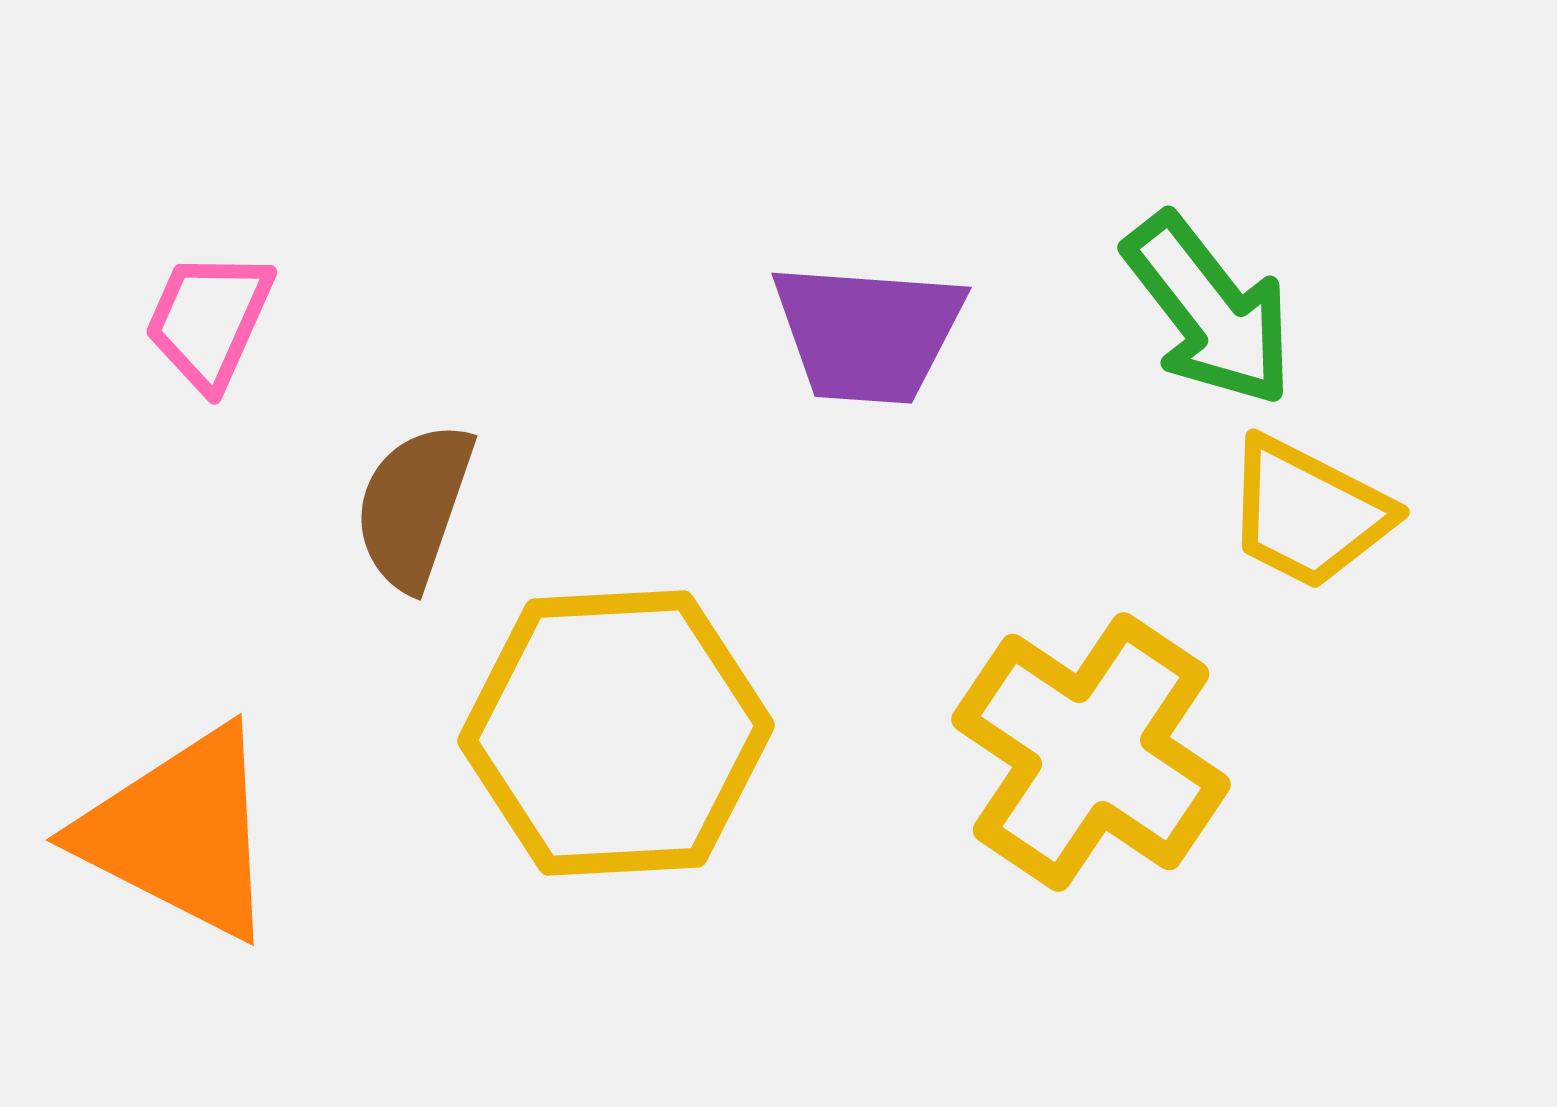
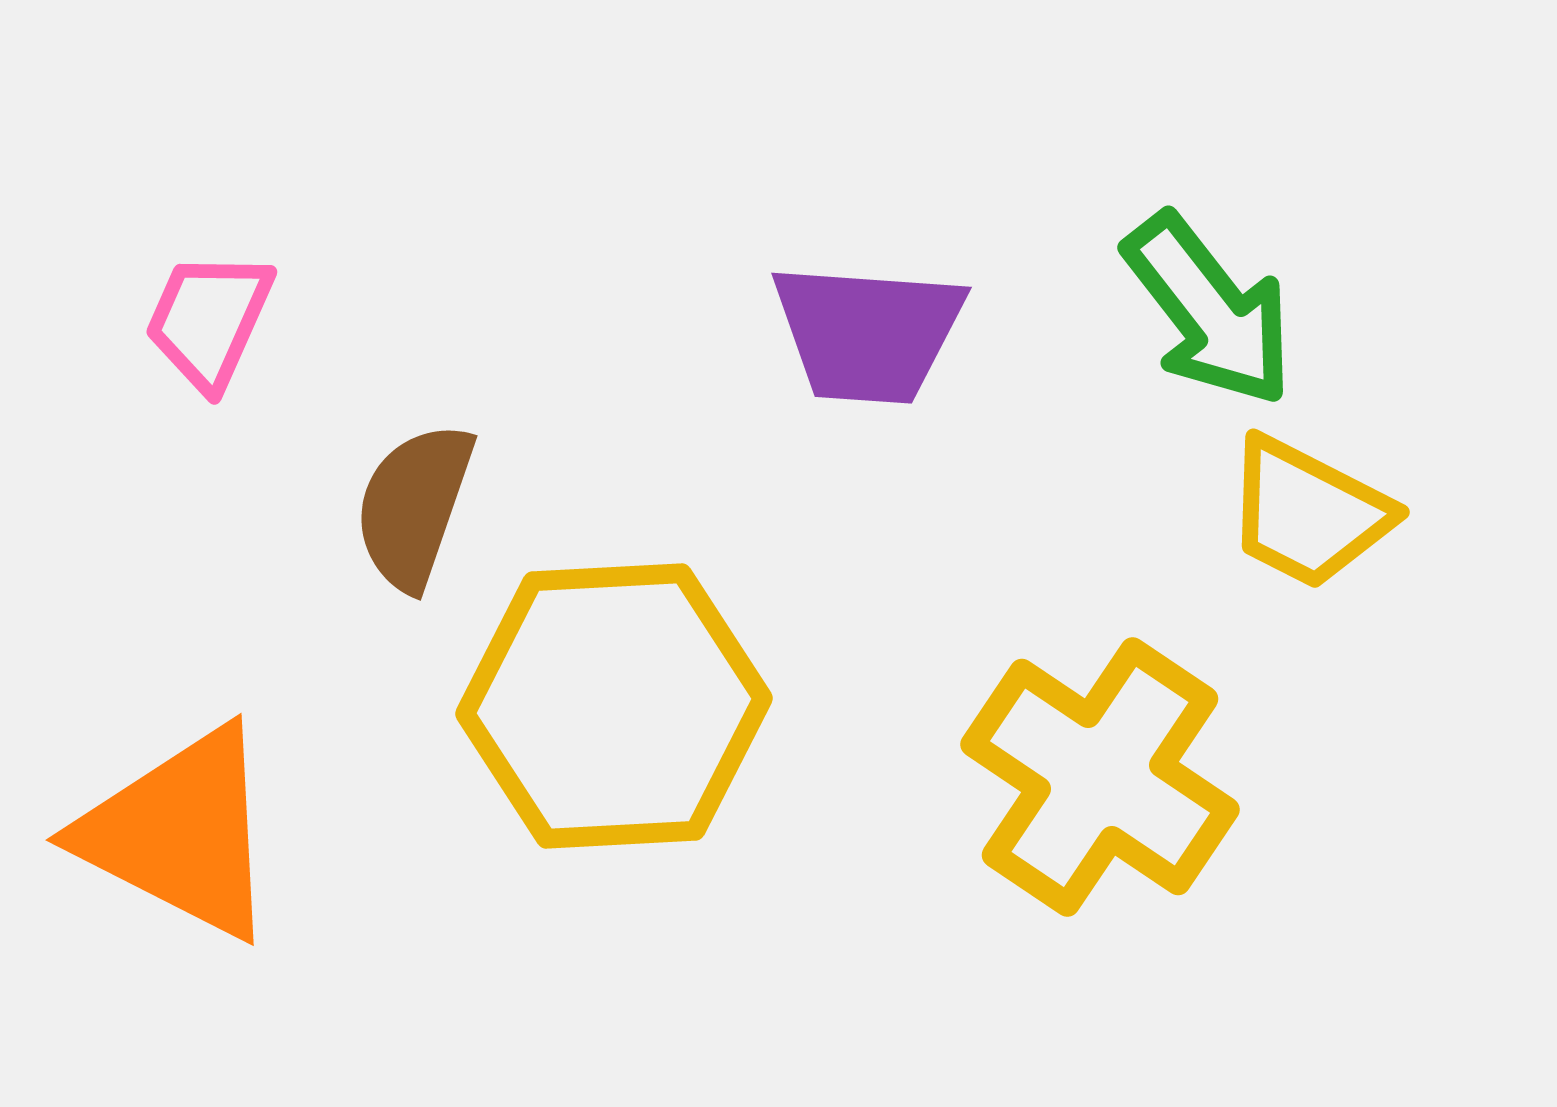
yellow hexagon: moved 2 px left, 27 px up
yellow cross: moved 9 px right, 25 px down
